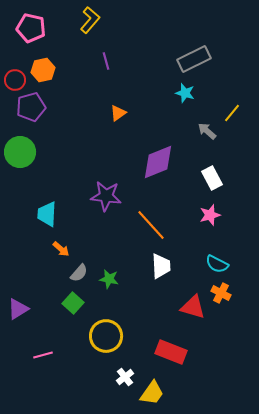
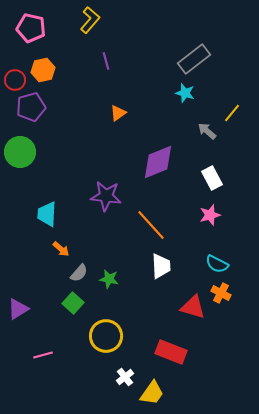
gray rectangle: rotated 12 degrees counterclockwise
